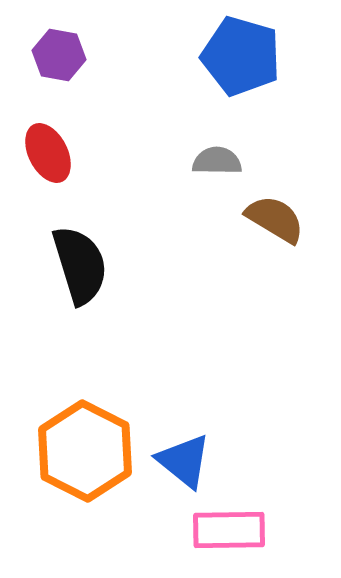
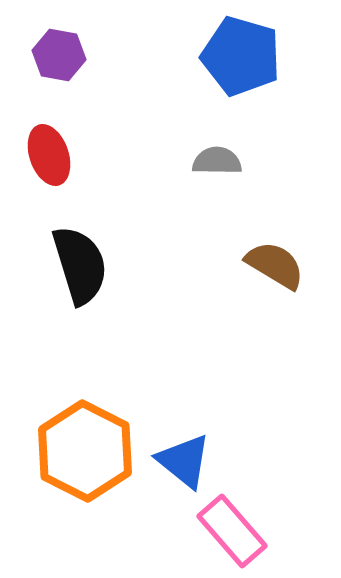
red ellipse: moved 1 px right, 2 px down; rotated 8 degrees clockwise
brown semicircle: moved 46 px down
pink rectangle: moved 3 px right, 1 px down; rotated 50 degrees clockwise
